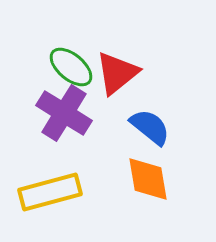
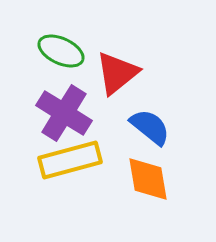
green ellipse: moved 10 px left, 16 px up; rotated 15 degrees counterclockwise
yellow rectangle: moved 20 px right, 32 px up
